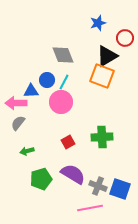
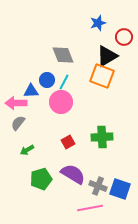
red circle: moved 1 px left, 1 px up
green arrow: moved 1 px up; rotated 16 degrees counterclockwise
